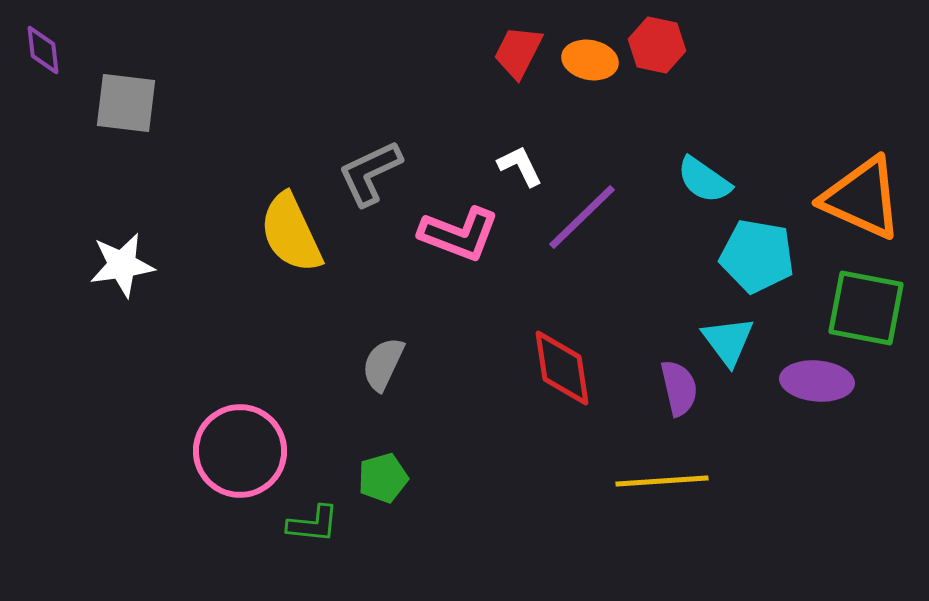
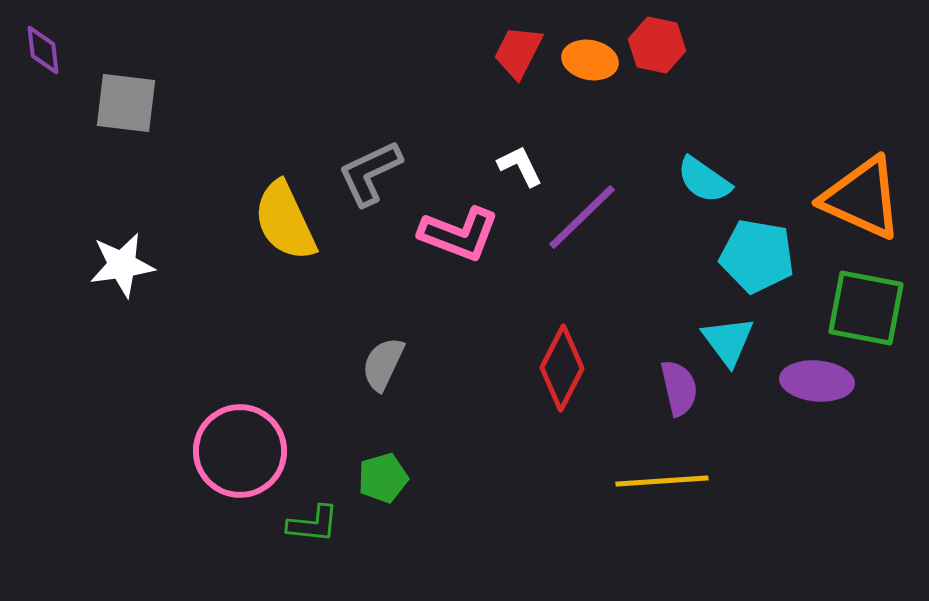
yellow semicircle: moved 6 px left, 12 px up
red diamond: rotated 36 degrees clockwise
